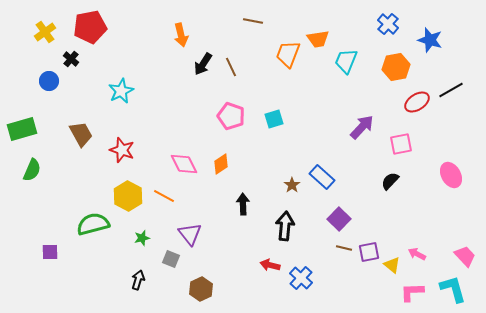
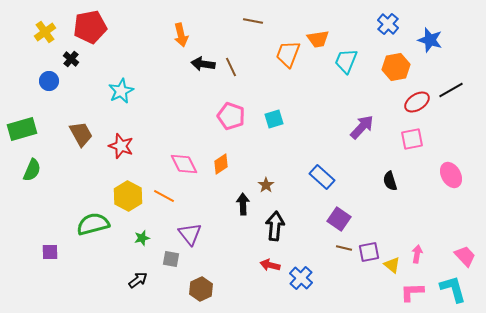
black arrow at (203, 64): rotated 65 degrees clockwise
pink square at (401, 144): moved 11 px right, 5 px up
red star at (122, 150): moved 1 px left, 4 px up
black semicircle at (390, 181): rotated 60 degrees counterclockwise
brown star at (292, 185): moved 26 px left
purple square at (339, 219): rotated 10 degrees counterclockwise
black arrow at (285, 226): moved 10 px left
pink arrow at (417, 254): rotated 72 degrees clockwise
gray square at (171, 259): rotated 12 degrees counterclockwise
black arrow at (138, 280): rotated 36 degrees clockwise
